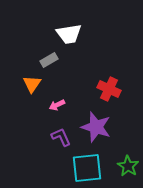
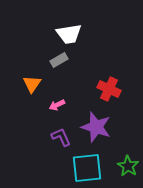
gray rectangle: moved 10 px right
